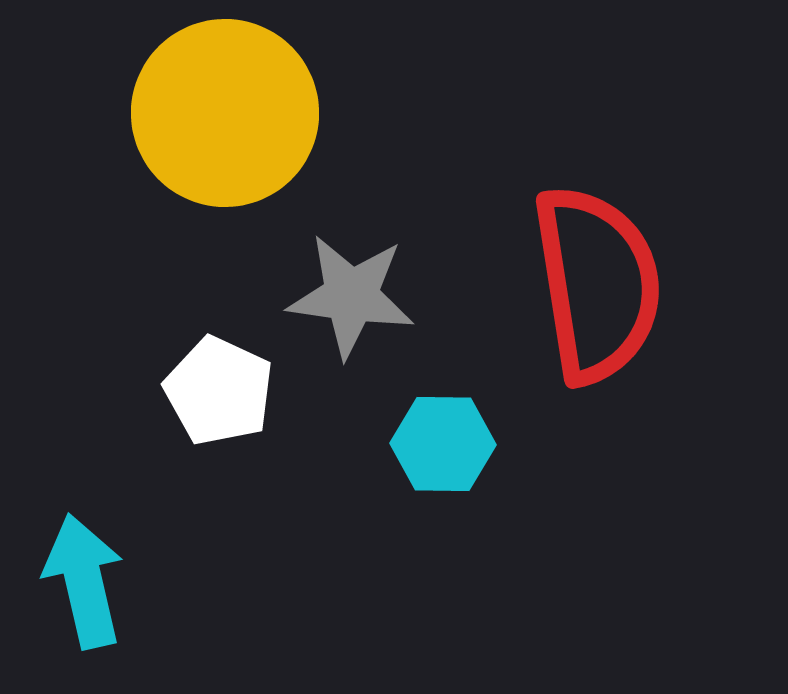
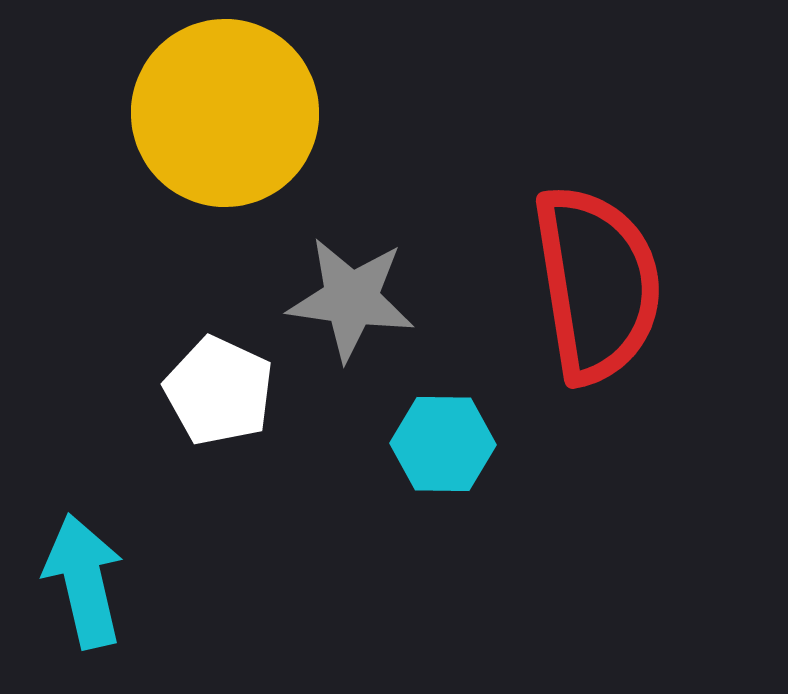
gray star: moved 3 px down
